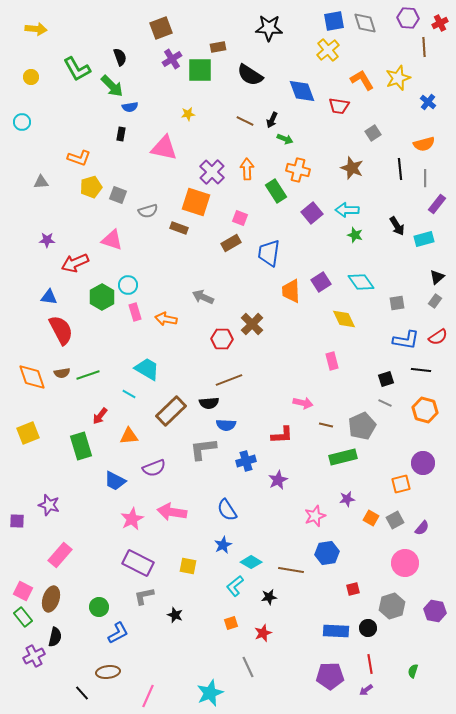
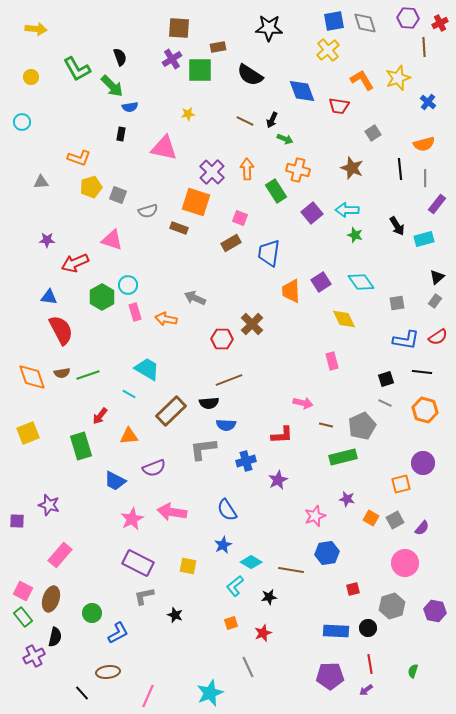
brown square at (161, 28): moved 18 px right; rotated 25 degrees clockwise
gray arrow at (203, 297): moved 8 px left, 1 px down
black line at (421, 370): moved 1 px right, 2 px down
purple star at (347, 499): rotated 21 degrees clockwise
green circle at (99, 607): moved 7 px left, 6 px down
